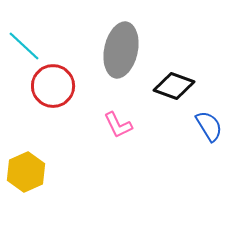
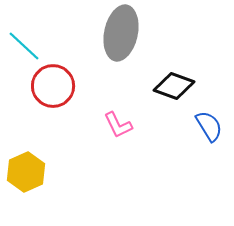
gray ellipse: moved 17 px up
